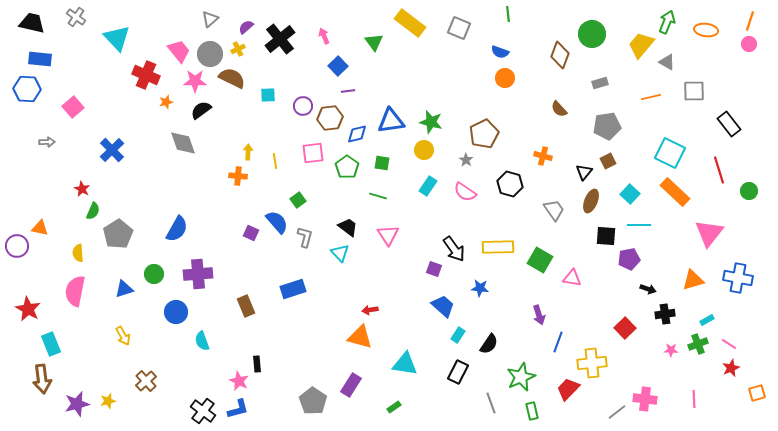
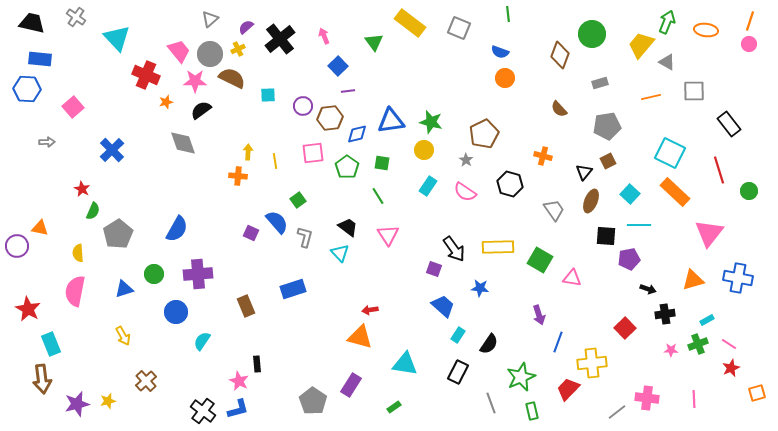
green line at (378, 196): rotated 42 degrees clockwise
cyan semicircle at (202, 341): rotated 54 degrees clockwise
pink cross at (645, 399): moved 2 px right, 1 px up
